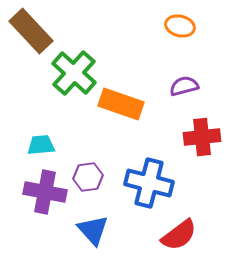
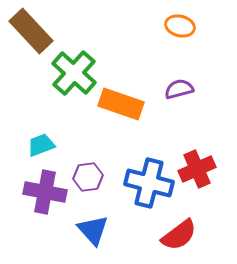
purple semicircle: moved 5 px left, 3 px down
red cross: moved 5 px left, 32 px down; rotated 18 degrees counterclockwise
cyan trapezoid: rotated 16 degrees counterclockwise
